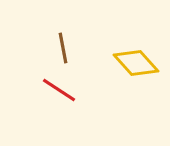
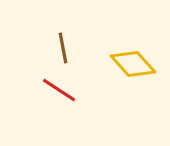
yellow diamond: moved 3 px left, 1 px down
